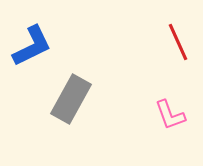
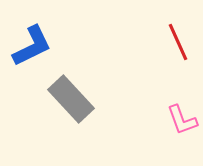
gray rectangle: rotated 72 degrees counterclockwise
pink L-shape: moved 12 px right, 5 px down
